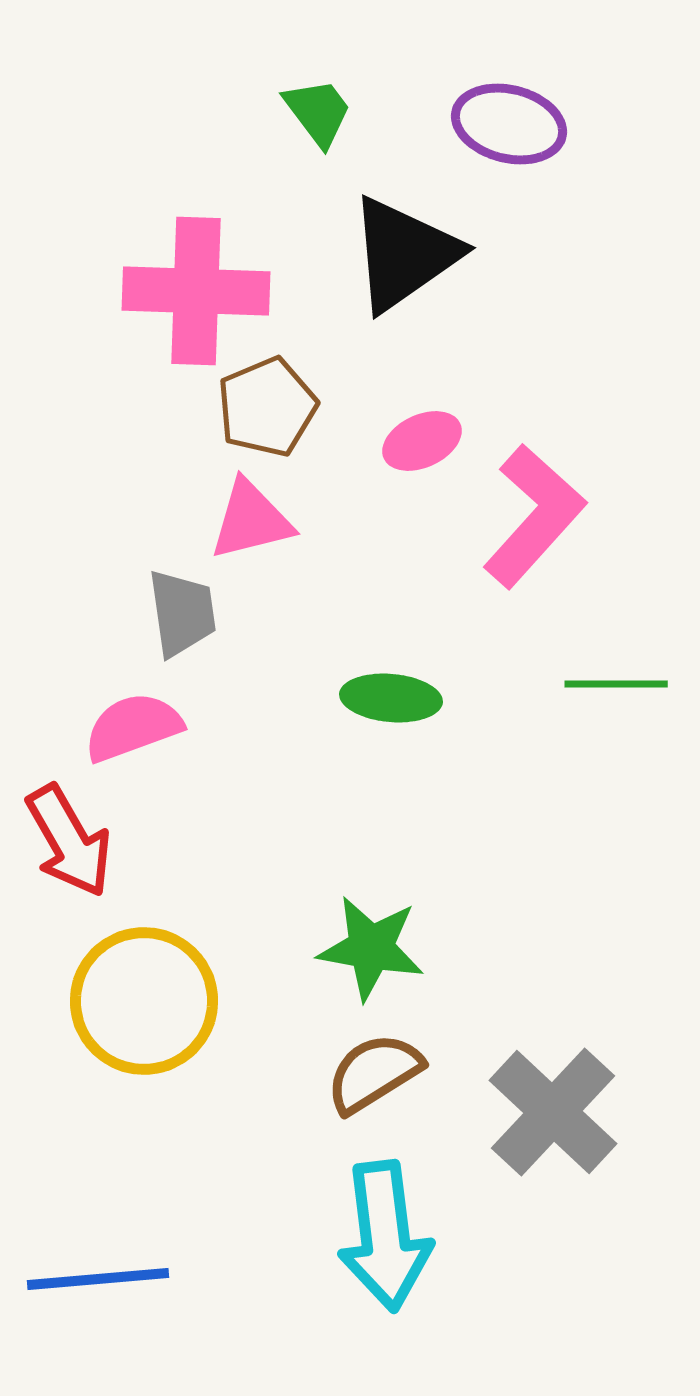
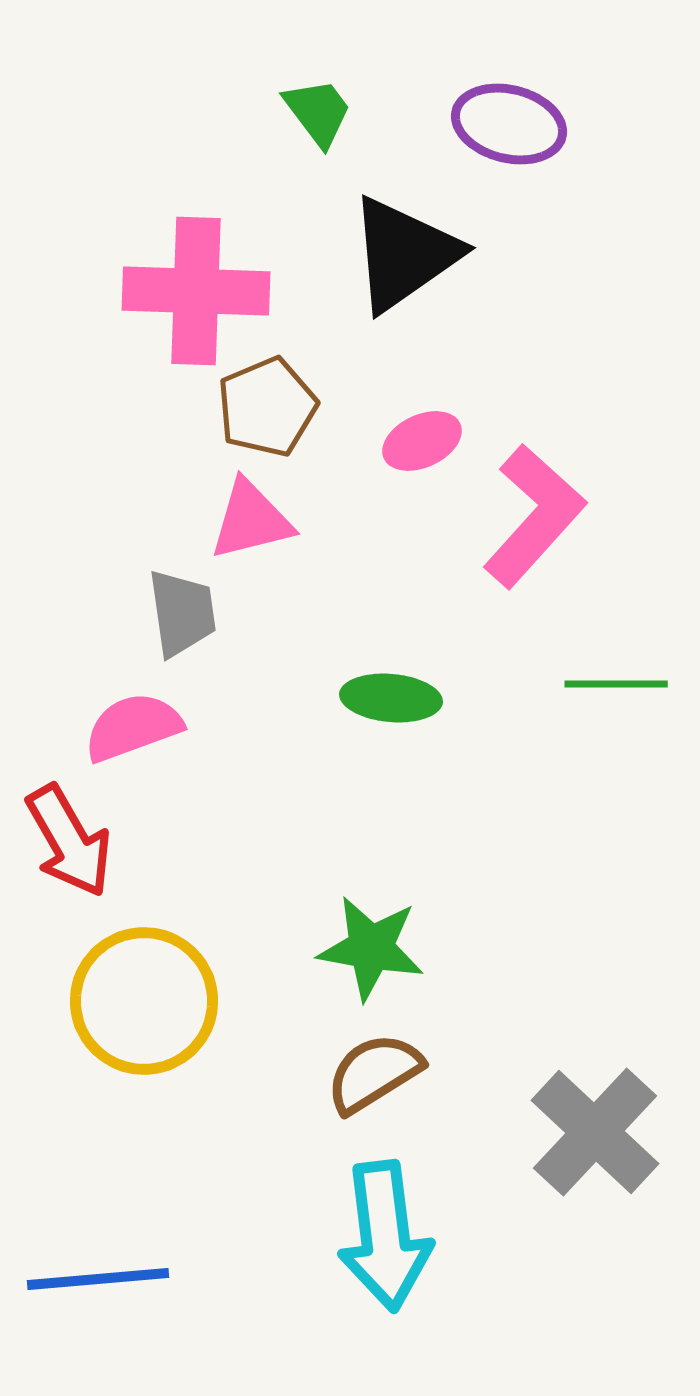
gray cross: moved 42 px right, 20 px down
